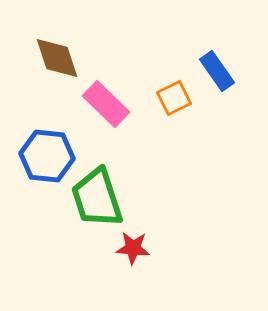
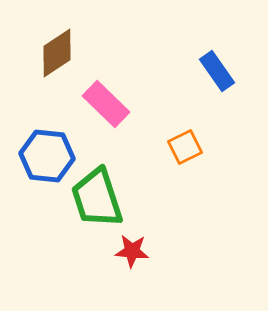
brown diamond: moved 5 px up; rotated 75 degrees clockwise
orange square: moved 11 px right, 49 px down
red star: moved 1 px left, 3 px down
